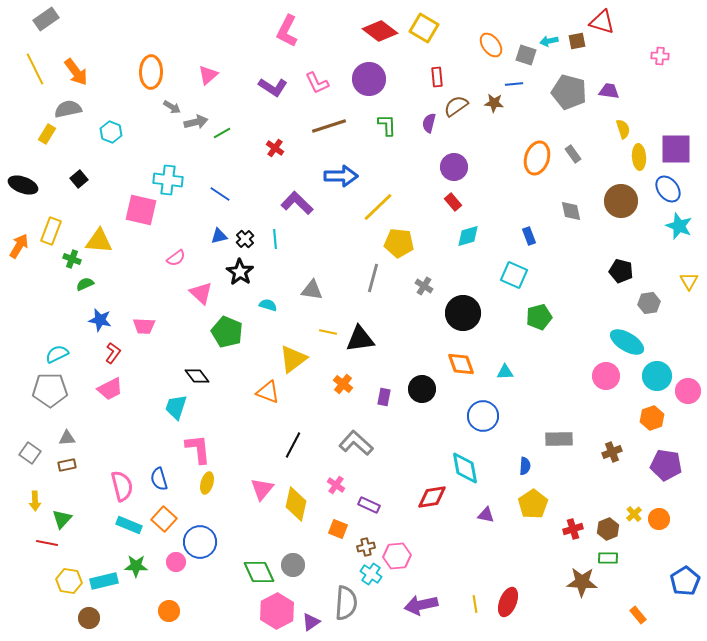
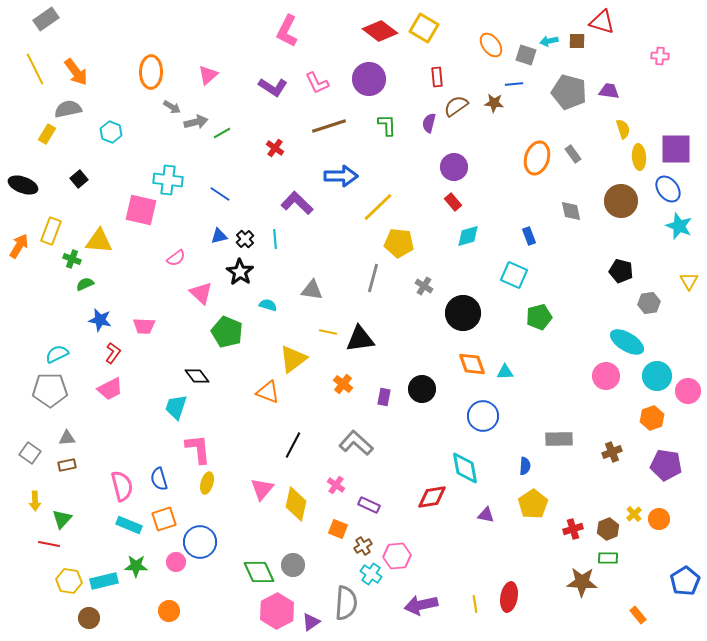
brown square at (577, 41): rotated 12 degrees clockwise
orange diamond at (461, 364): moved 11 px right
orange square at (164, 519): rotated 30 degrees clockwise
red line at (47, 543): moved 2 px right, 1 px down
brown cross at (366, 547): moved 3 px left, 1 px up; rotated 18 degrees counterclockwise
red ellipse at (508, 602): moved 1 px right, 5 px up; rotated 12 degrees counterclockwise
